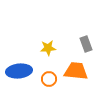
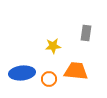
gray rectangle: moved 11 px up; rotated 28 degrees clockwise
yellow star: moved 5 px right, 2 px up
blue ellipse: moved 3 px right, 2 px down
